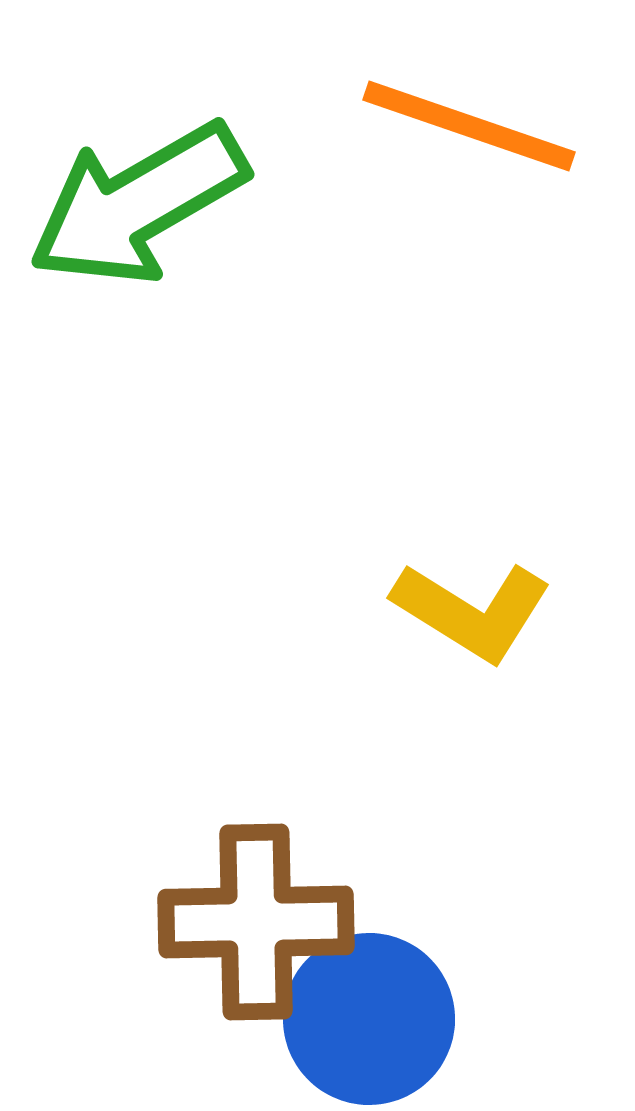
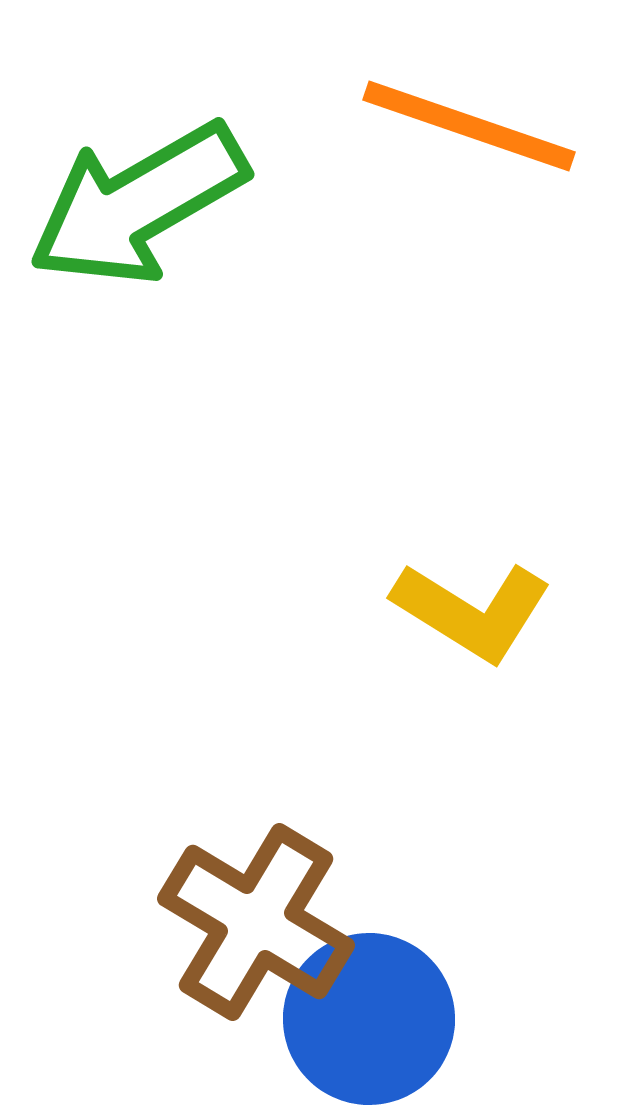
brown cross: rotated 32 degrees clockwise
